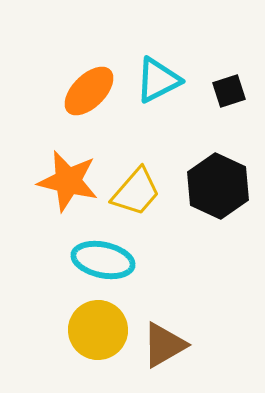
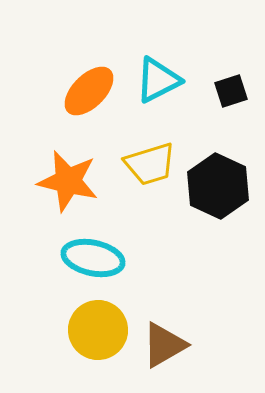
black square: moved 2 px right
yellow trapezoid: moved 14 px right, 28 px up; rotated 32 degrees clockwise
cyan ellipse: moved 10 px left, 2 px up
